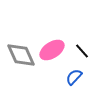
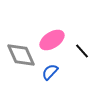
pink ellipse: moved 10 px up
blue semicircle: moved 24 px left, 5 px up
